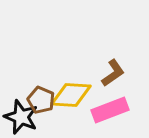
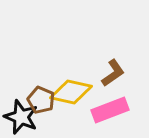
yellow diamond: moved 3 px up; rotated 9 degrees clockwise
